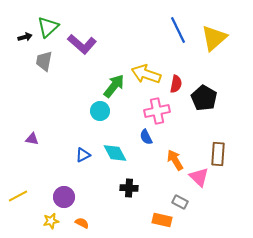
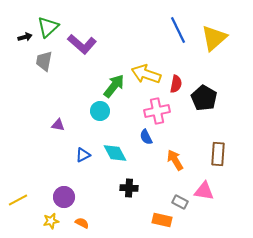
purple triangle: moved 26 px right, 14 px up
pink triangle: moved 5 px right, 14 px down; rotated 35 degrees counterclockwise
yellow line: moved 4 px down
